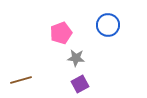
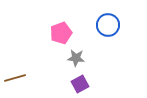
brown line: moved 6 px left, 2 px up
